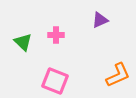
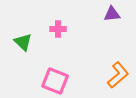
purple triangle: moved 12 px right, 6 px up; rotated 18 degrees clockwise
pink cross: moved 2 px right, 6 px up
orange L-shape: rotated 16 degrees counterclockwise
